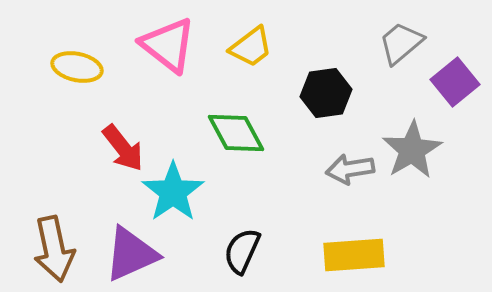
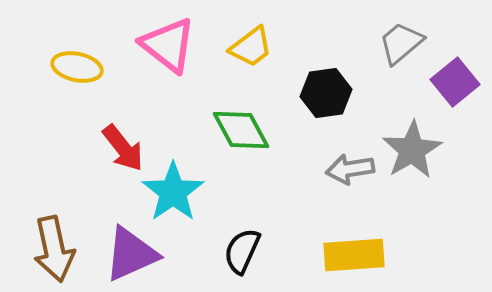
green diamond: moved 5 px right, 3 px up
